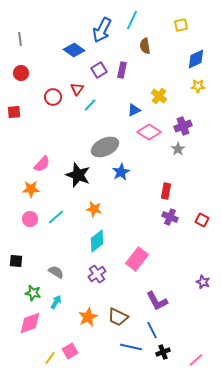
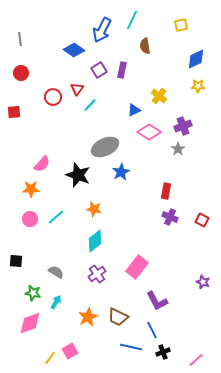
cyan diamond at (97, 241): moved 2 px left
pink rectangle at (137, 259): moved 8 px down
